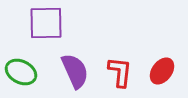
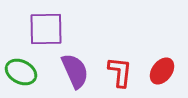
purple square: moved 6 px down
